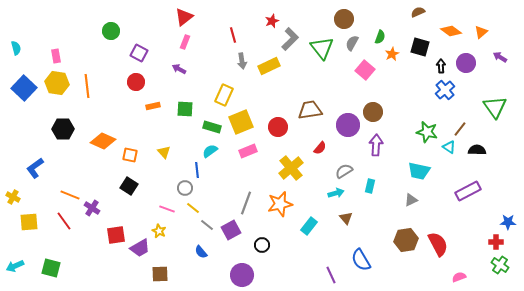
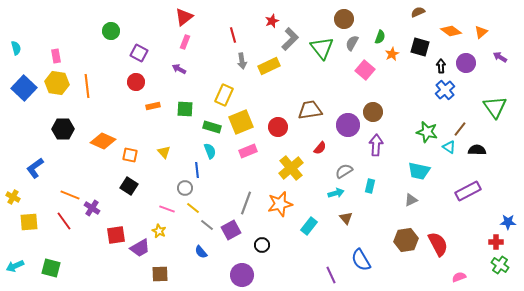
cyan semicircle at (210, 151): rotated 105 degrees clockwise
